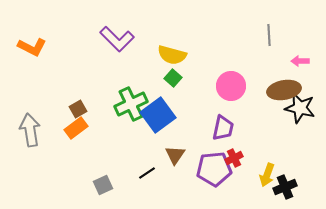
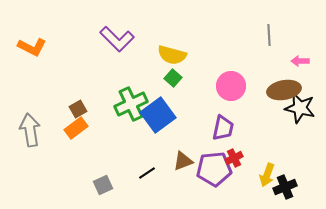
brown triangle: moved 8 px right, 6 px down; rotated 35 degrees clockwise
